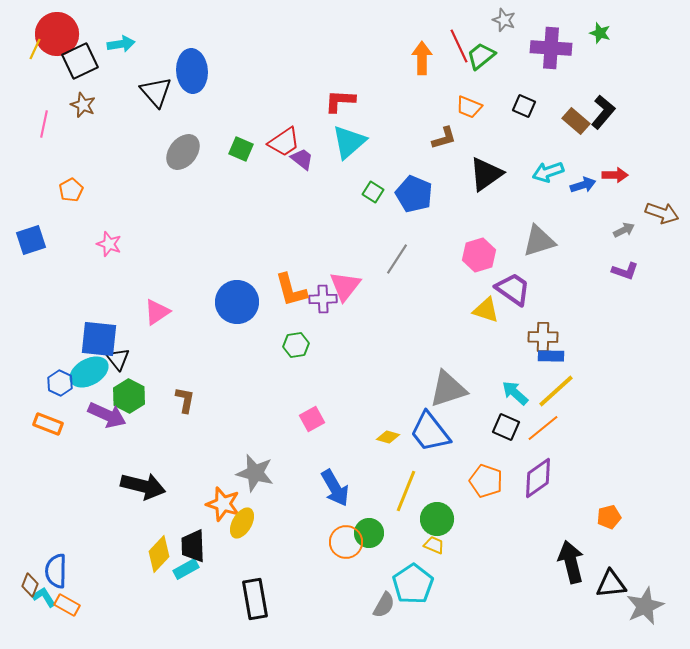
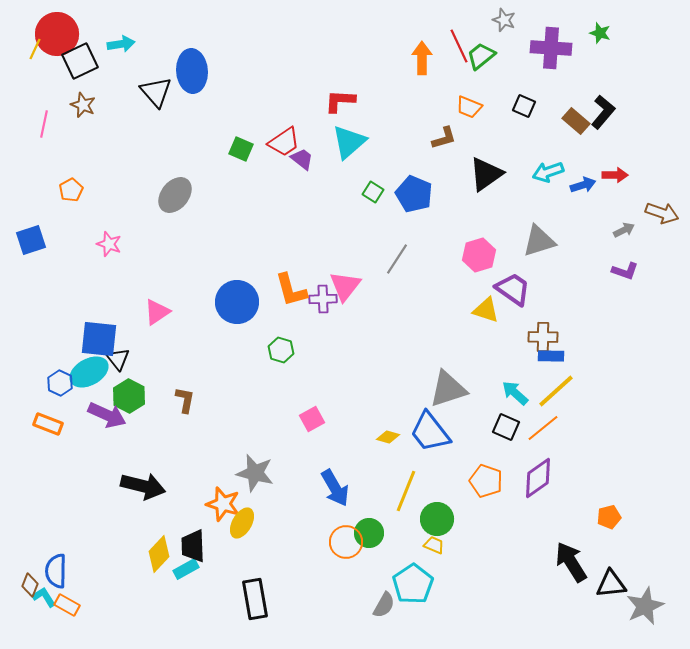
gray ellipse at (183, 152): moved 8 px left, 43 px down
green hexagon at (296, 345): moved 15 px left, 5 px down; rotated 25 degrees clockwise
black arrow at (571, 562): rotated 18 degrees counterclockwise
